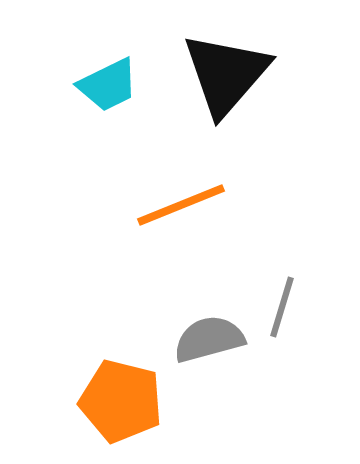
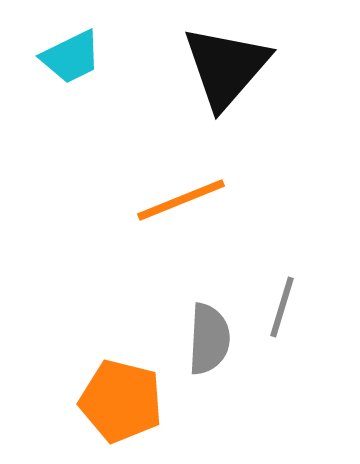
black triangle: moved 7 px up
cyan trapezoid: moved 37 px left, 28 px up
orange line: moved 5 px up
gray semicircle: rotated 108 degrees clockwise
